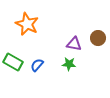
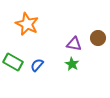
green star: moved 3 px right; rotated 24 degrees clockwise
